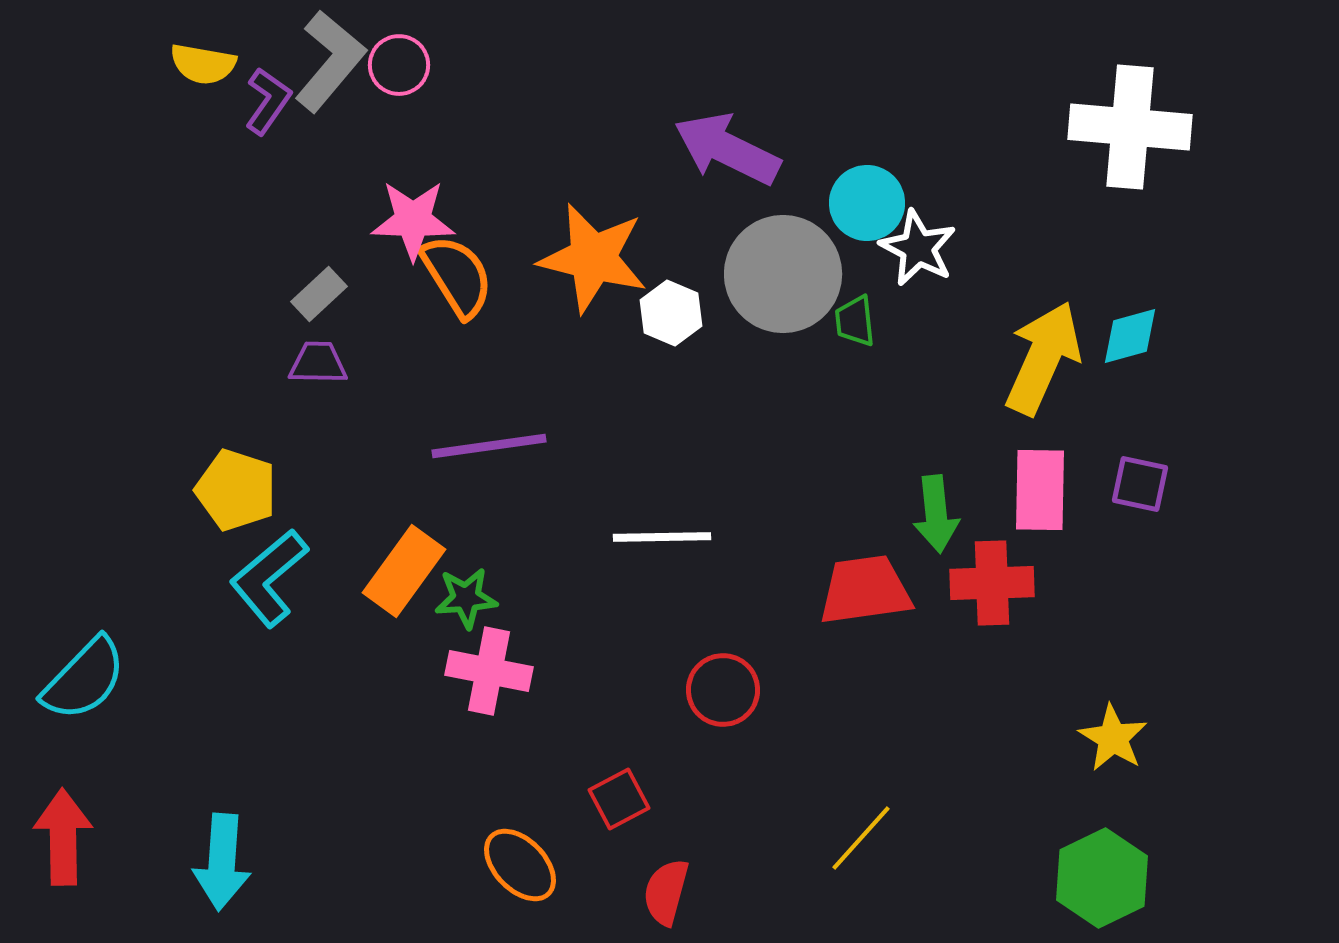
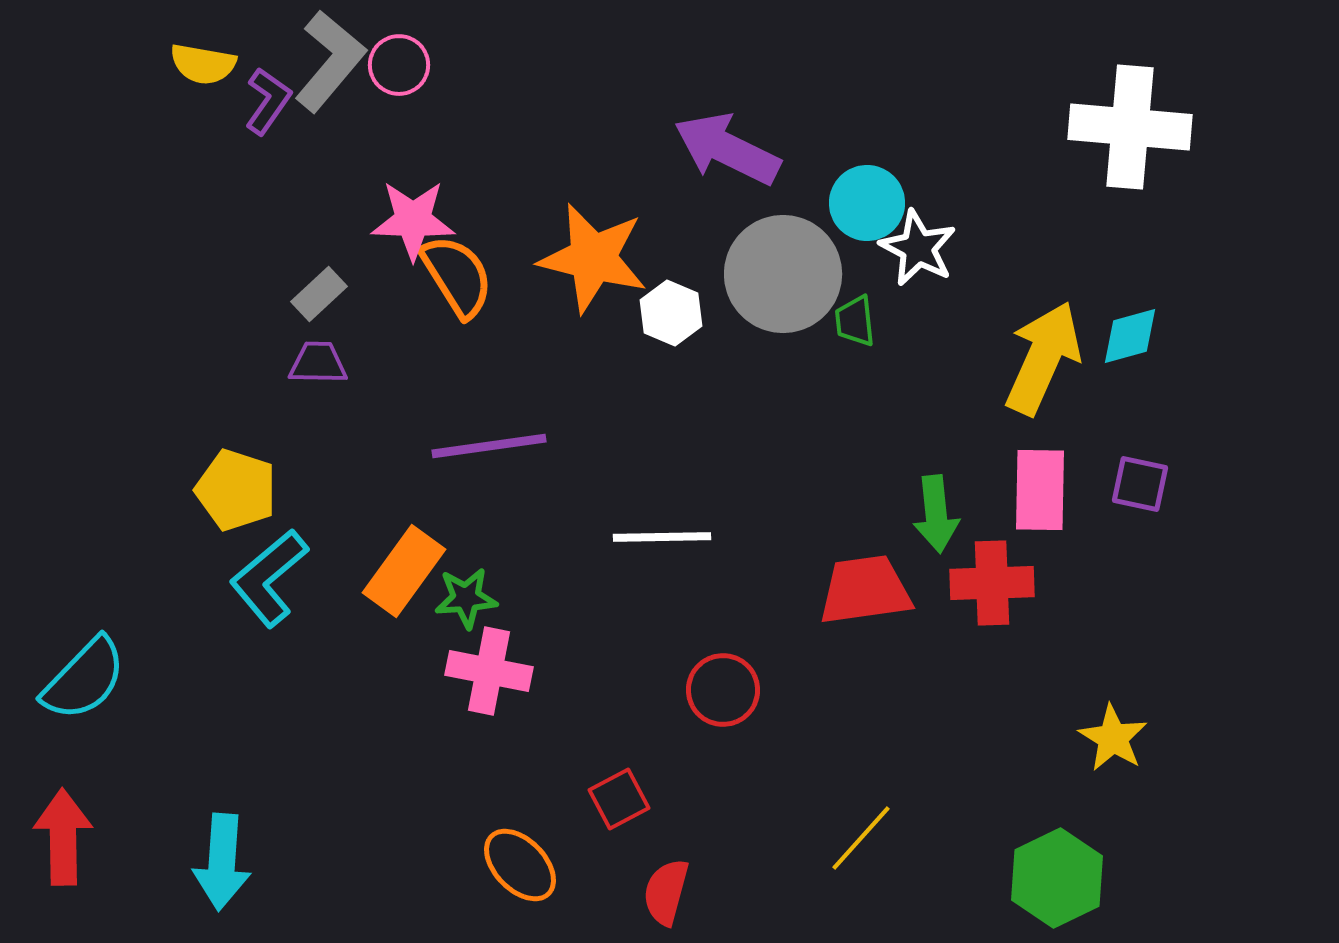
green hexagon: moved 45 px left
